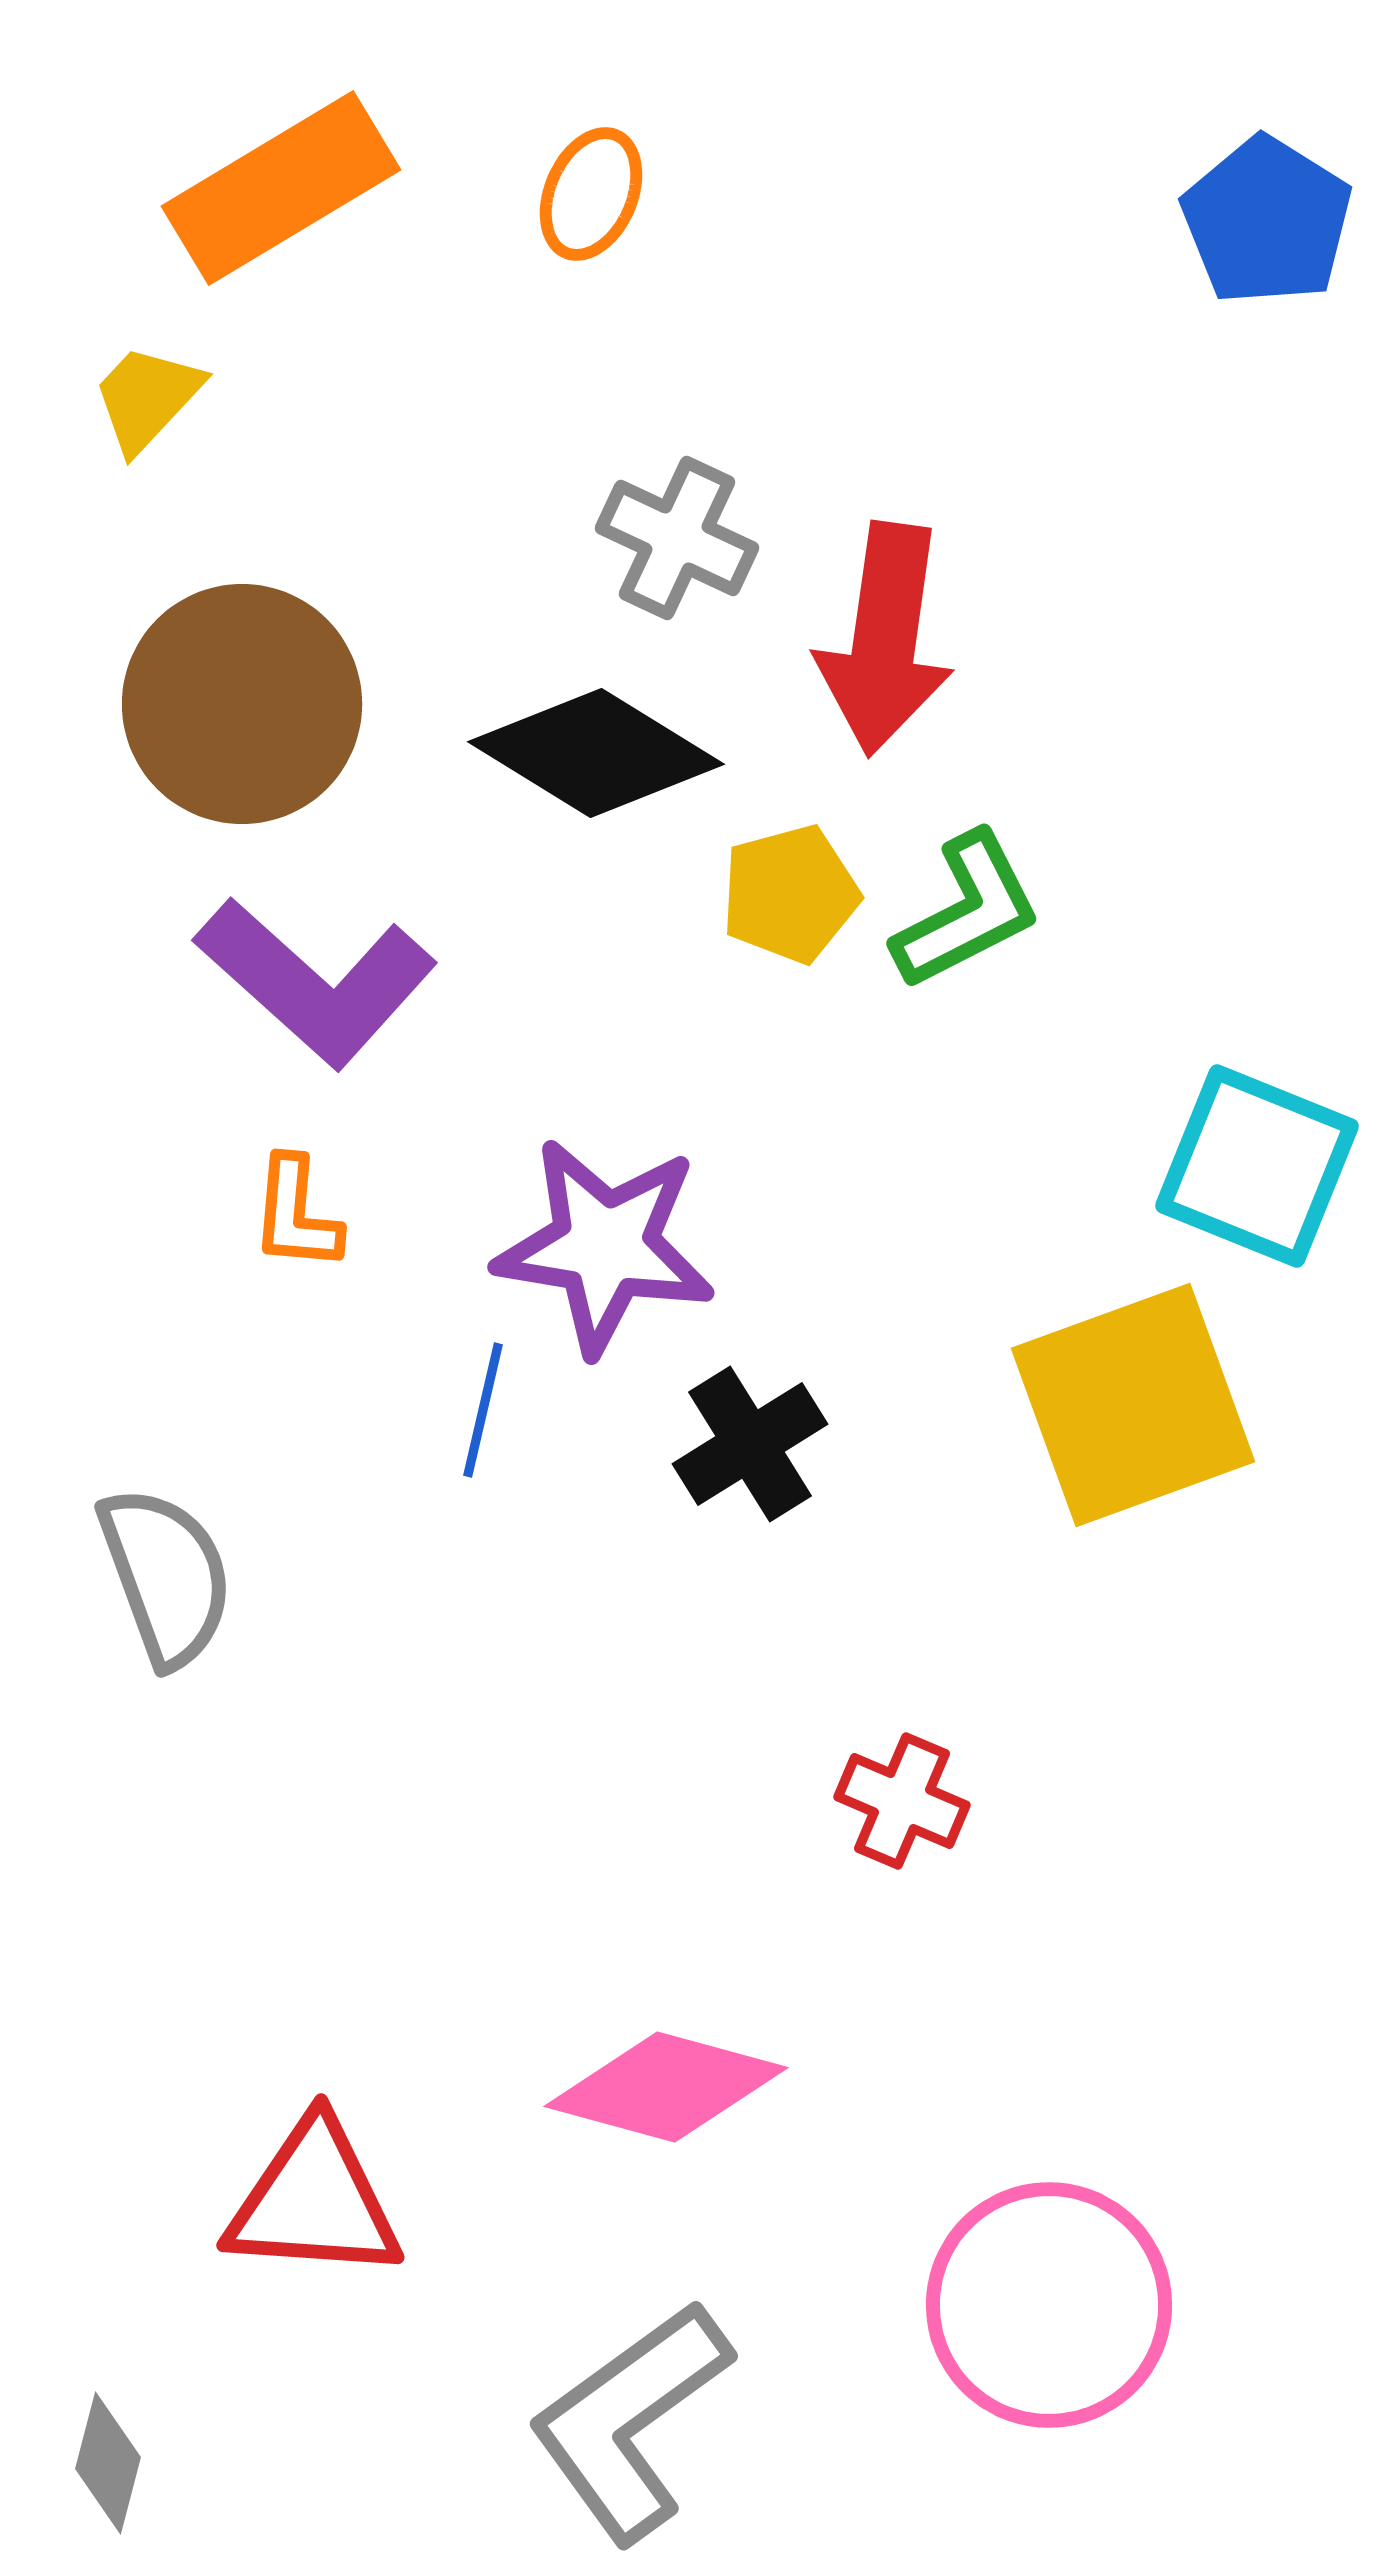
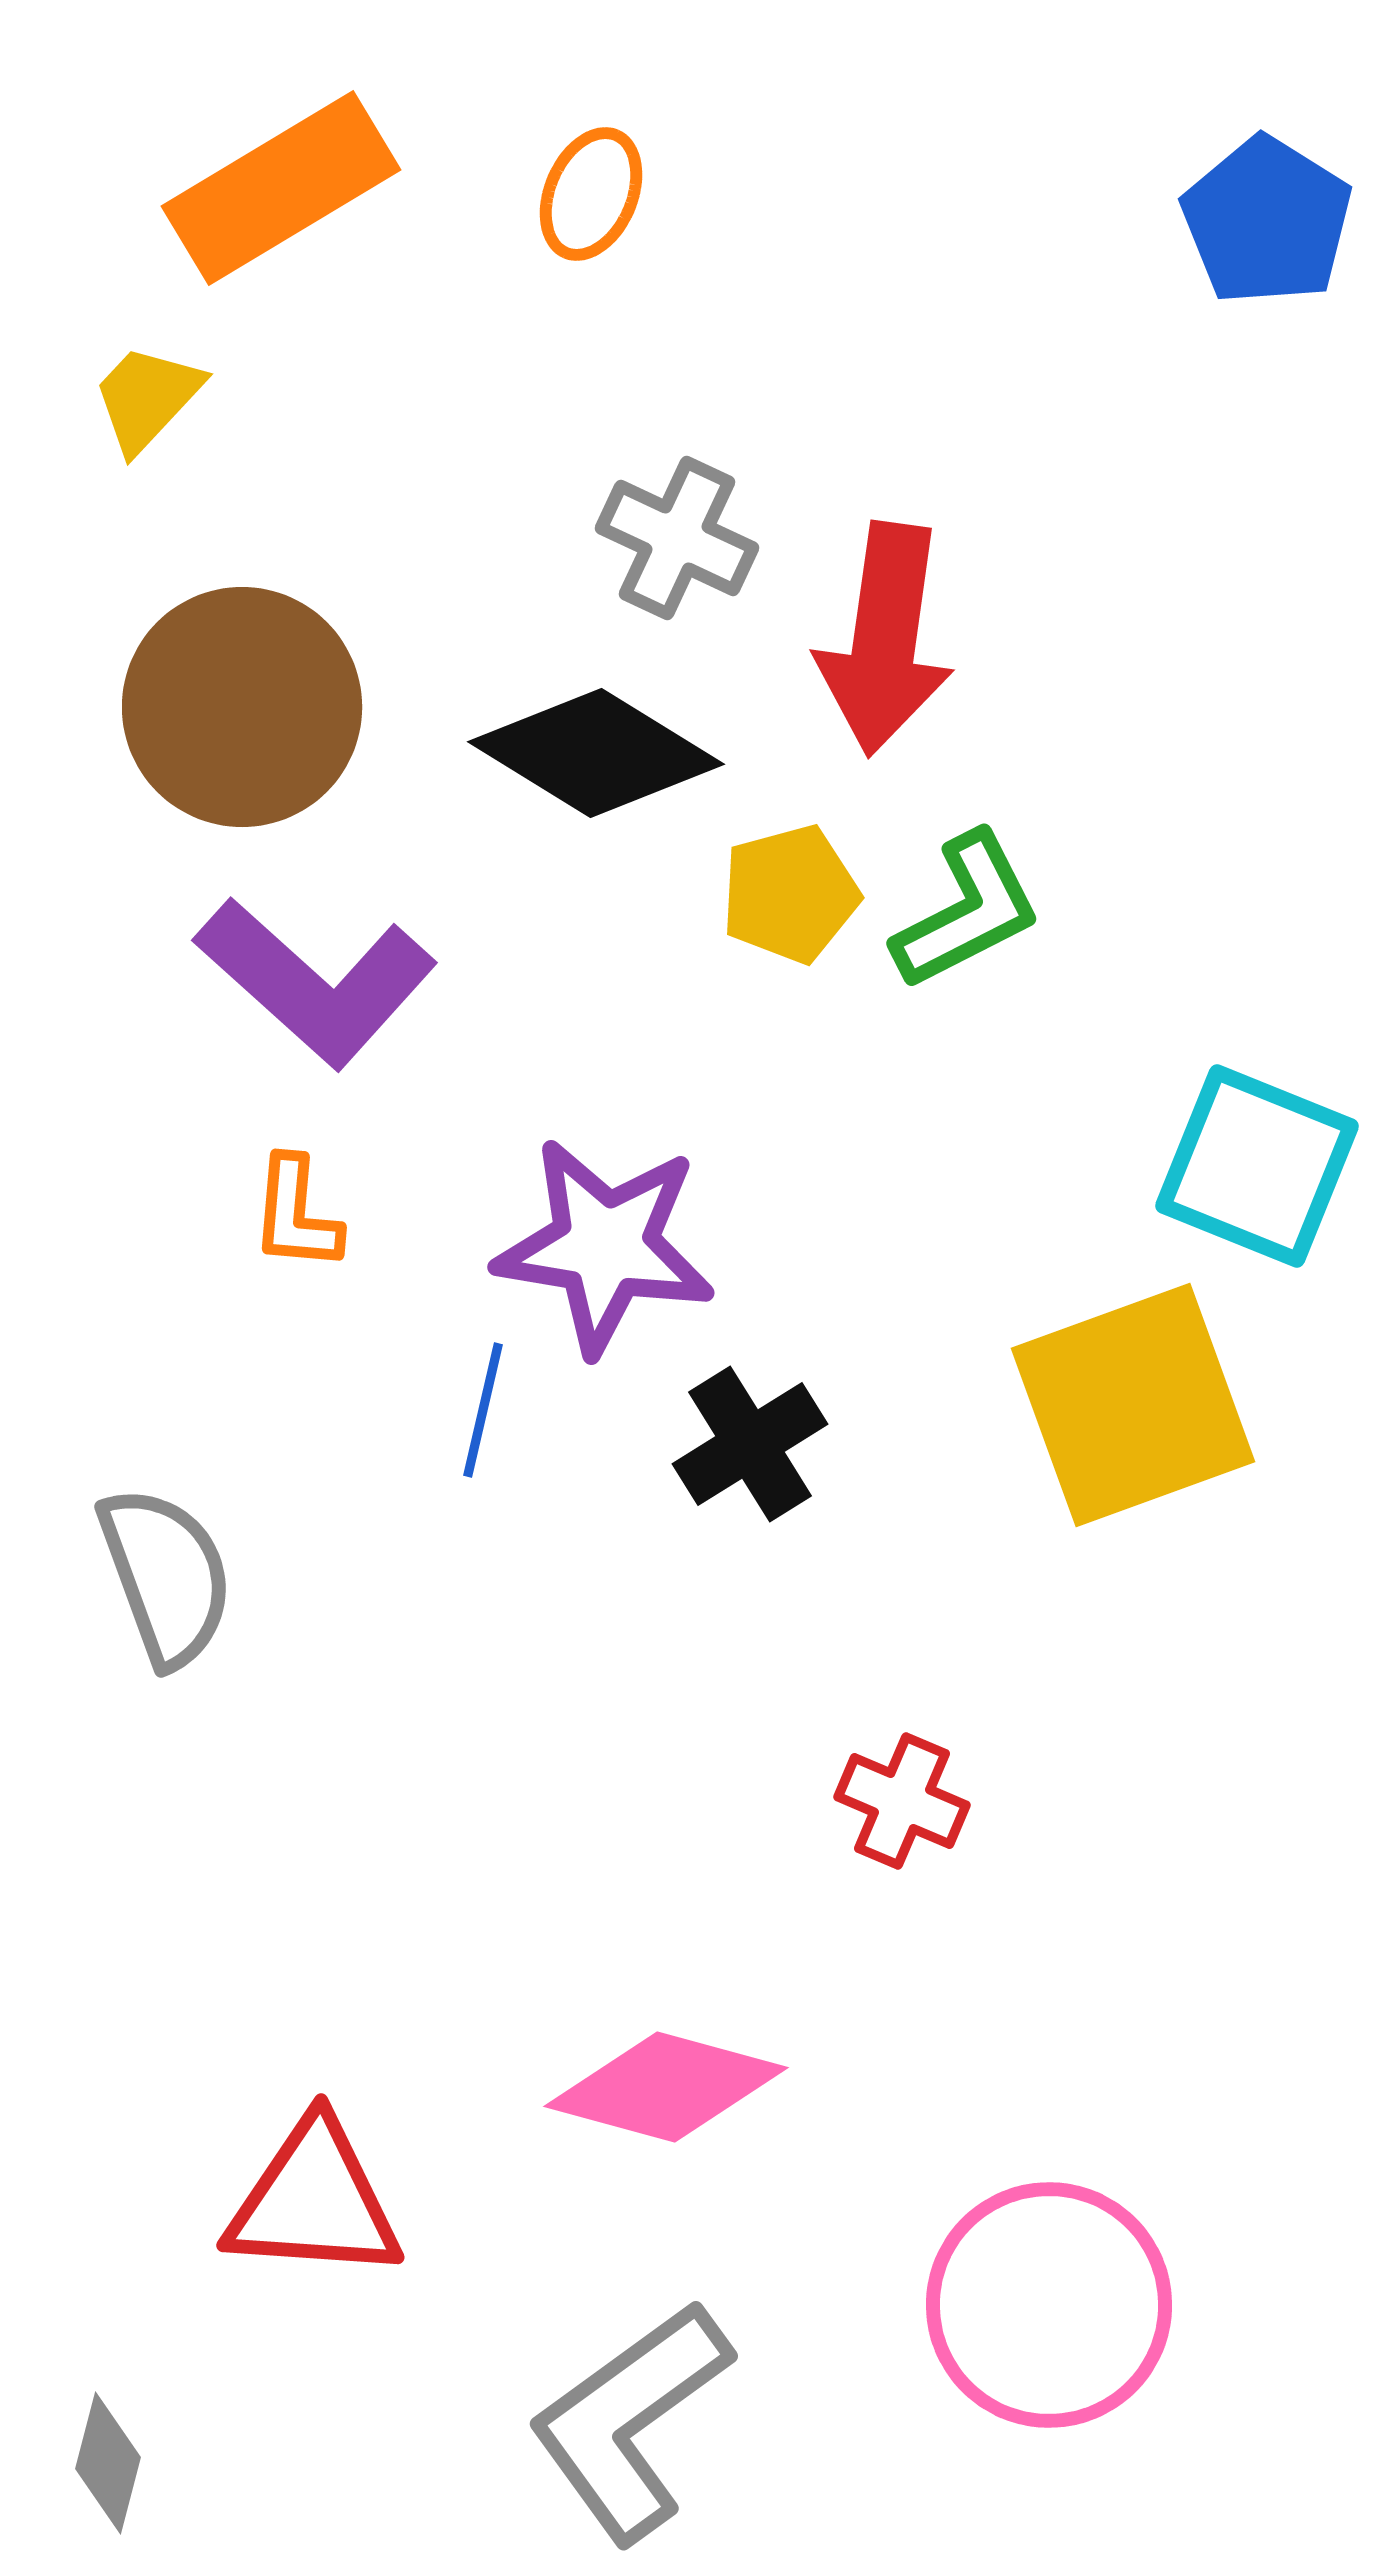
brown circle: moved 3 px down
